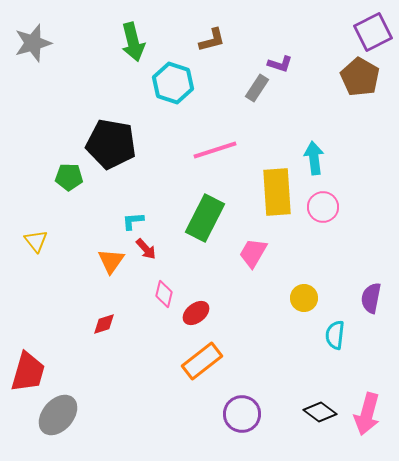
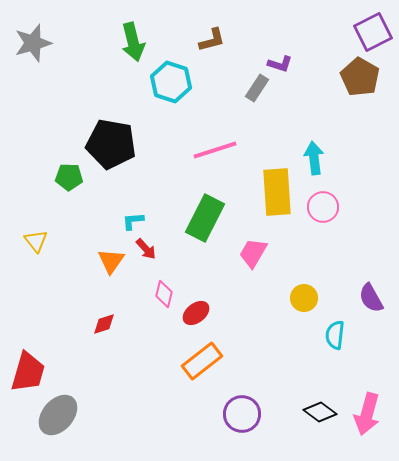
cyan hexagon: moved 2 px left, 1 px up
purple semicircle: rotated 40 degrees counterclockwise
